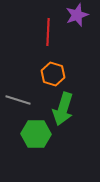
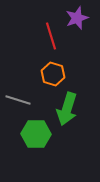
purple star: moved 3 px down
red line: moved 3 px right, 4 px down; rotated 20 degrees counterclockwise
green arrow: moved 4 px right
